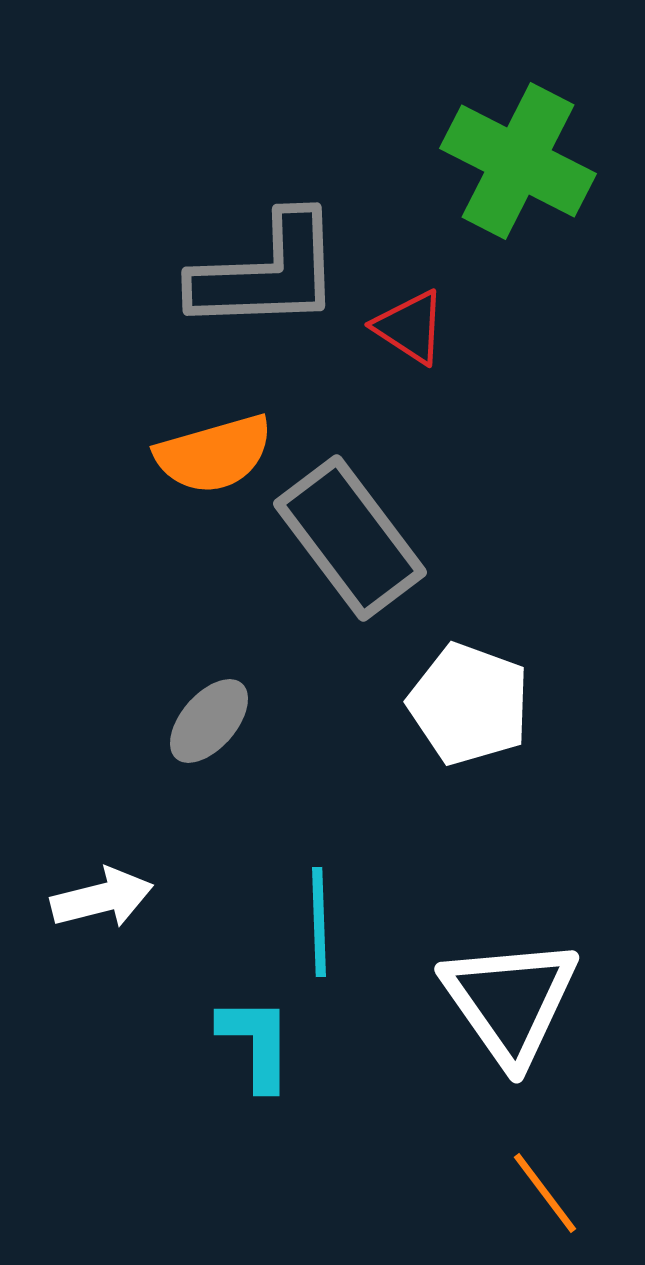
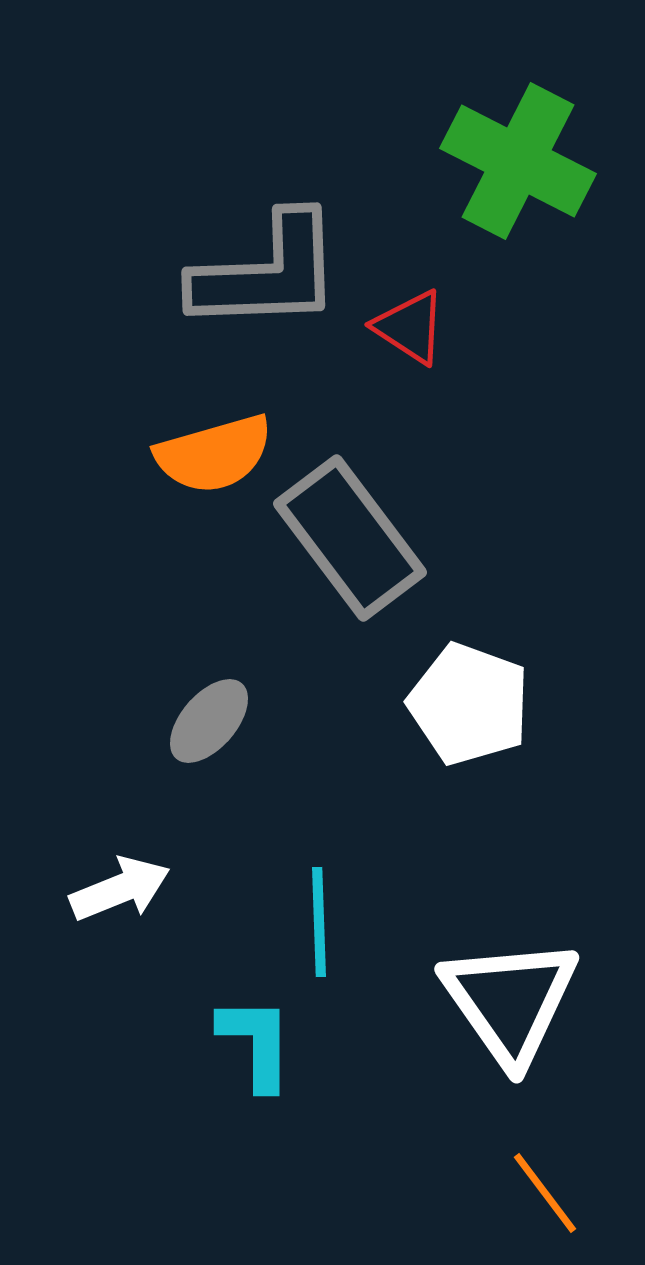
white arrow: moved 18 px right, 9 px up; rotated 8 degrees counterclockwise
